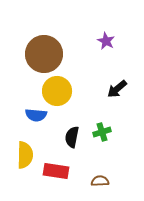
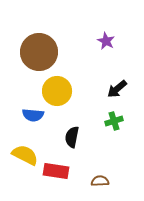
brown circle: moved 5 px left, 2 px up
blue semicircle: moved 3 px left
green cross: moved 12 px right, 11 px up
yellow semicircle: rotated 64 degrees counterclockwise
